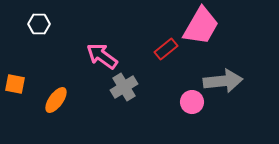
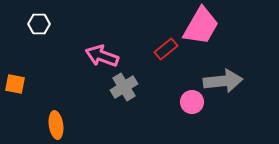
pink arrow: rotated 16 degrees counterclockwise
orange ellipse: moved 25 px down; rotated 44 degrees counterclockwise
